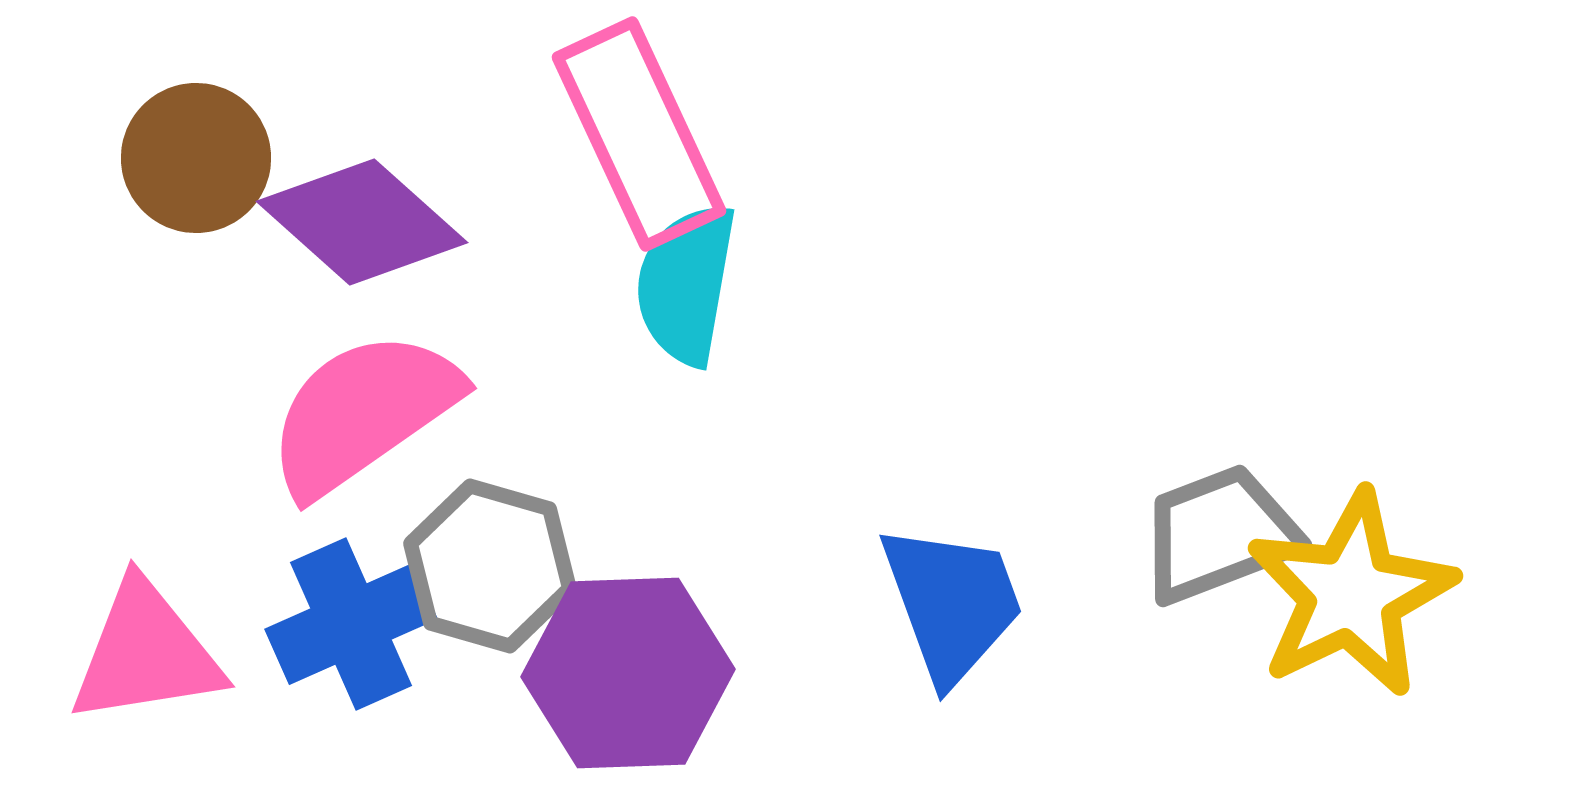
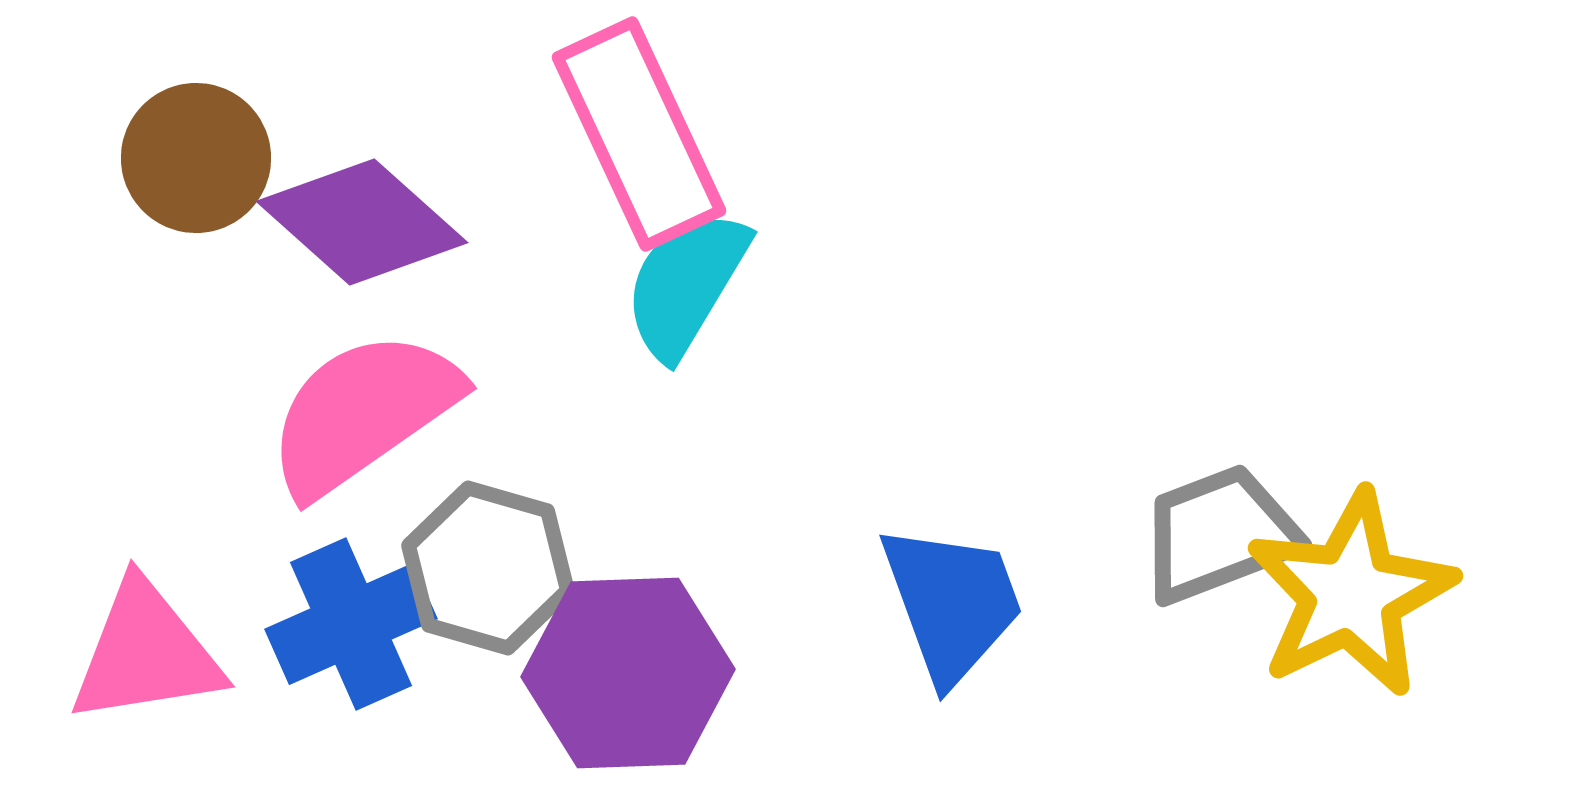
cyan semicircle: rotated 21 degrees clockwise
gray hexagon: moved 2 px left, 2 px down
